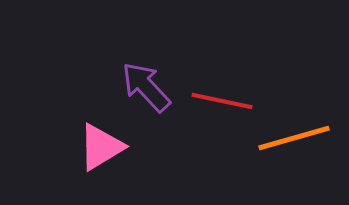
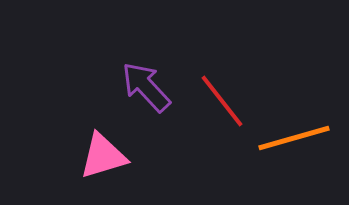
red line: rotated 40 degrees clockwise
pink triangle: moved 2 px right, 9 px down; rotated 14 degrees clockwise
